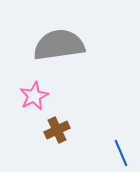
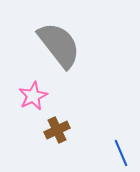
gray semicircle: rotated 60 degrees clockwise
pink star: moved 1 px left
